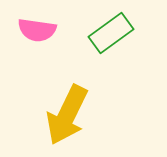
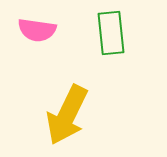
green rectangle: rotated 60 degrees counterclockwise
